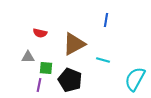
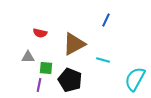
blue line: rotated 16 degrees clockwise
